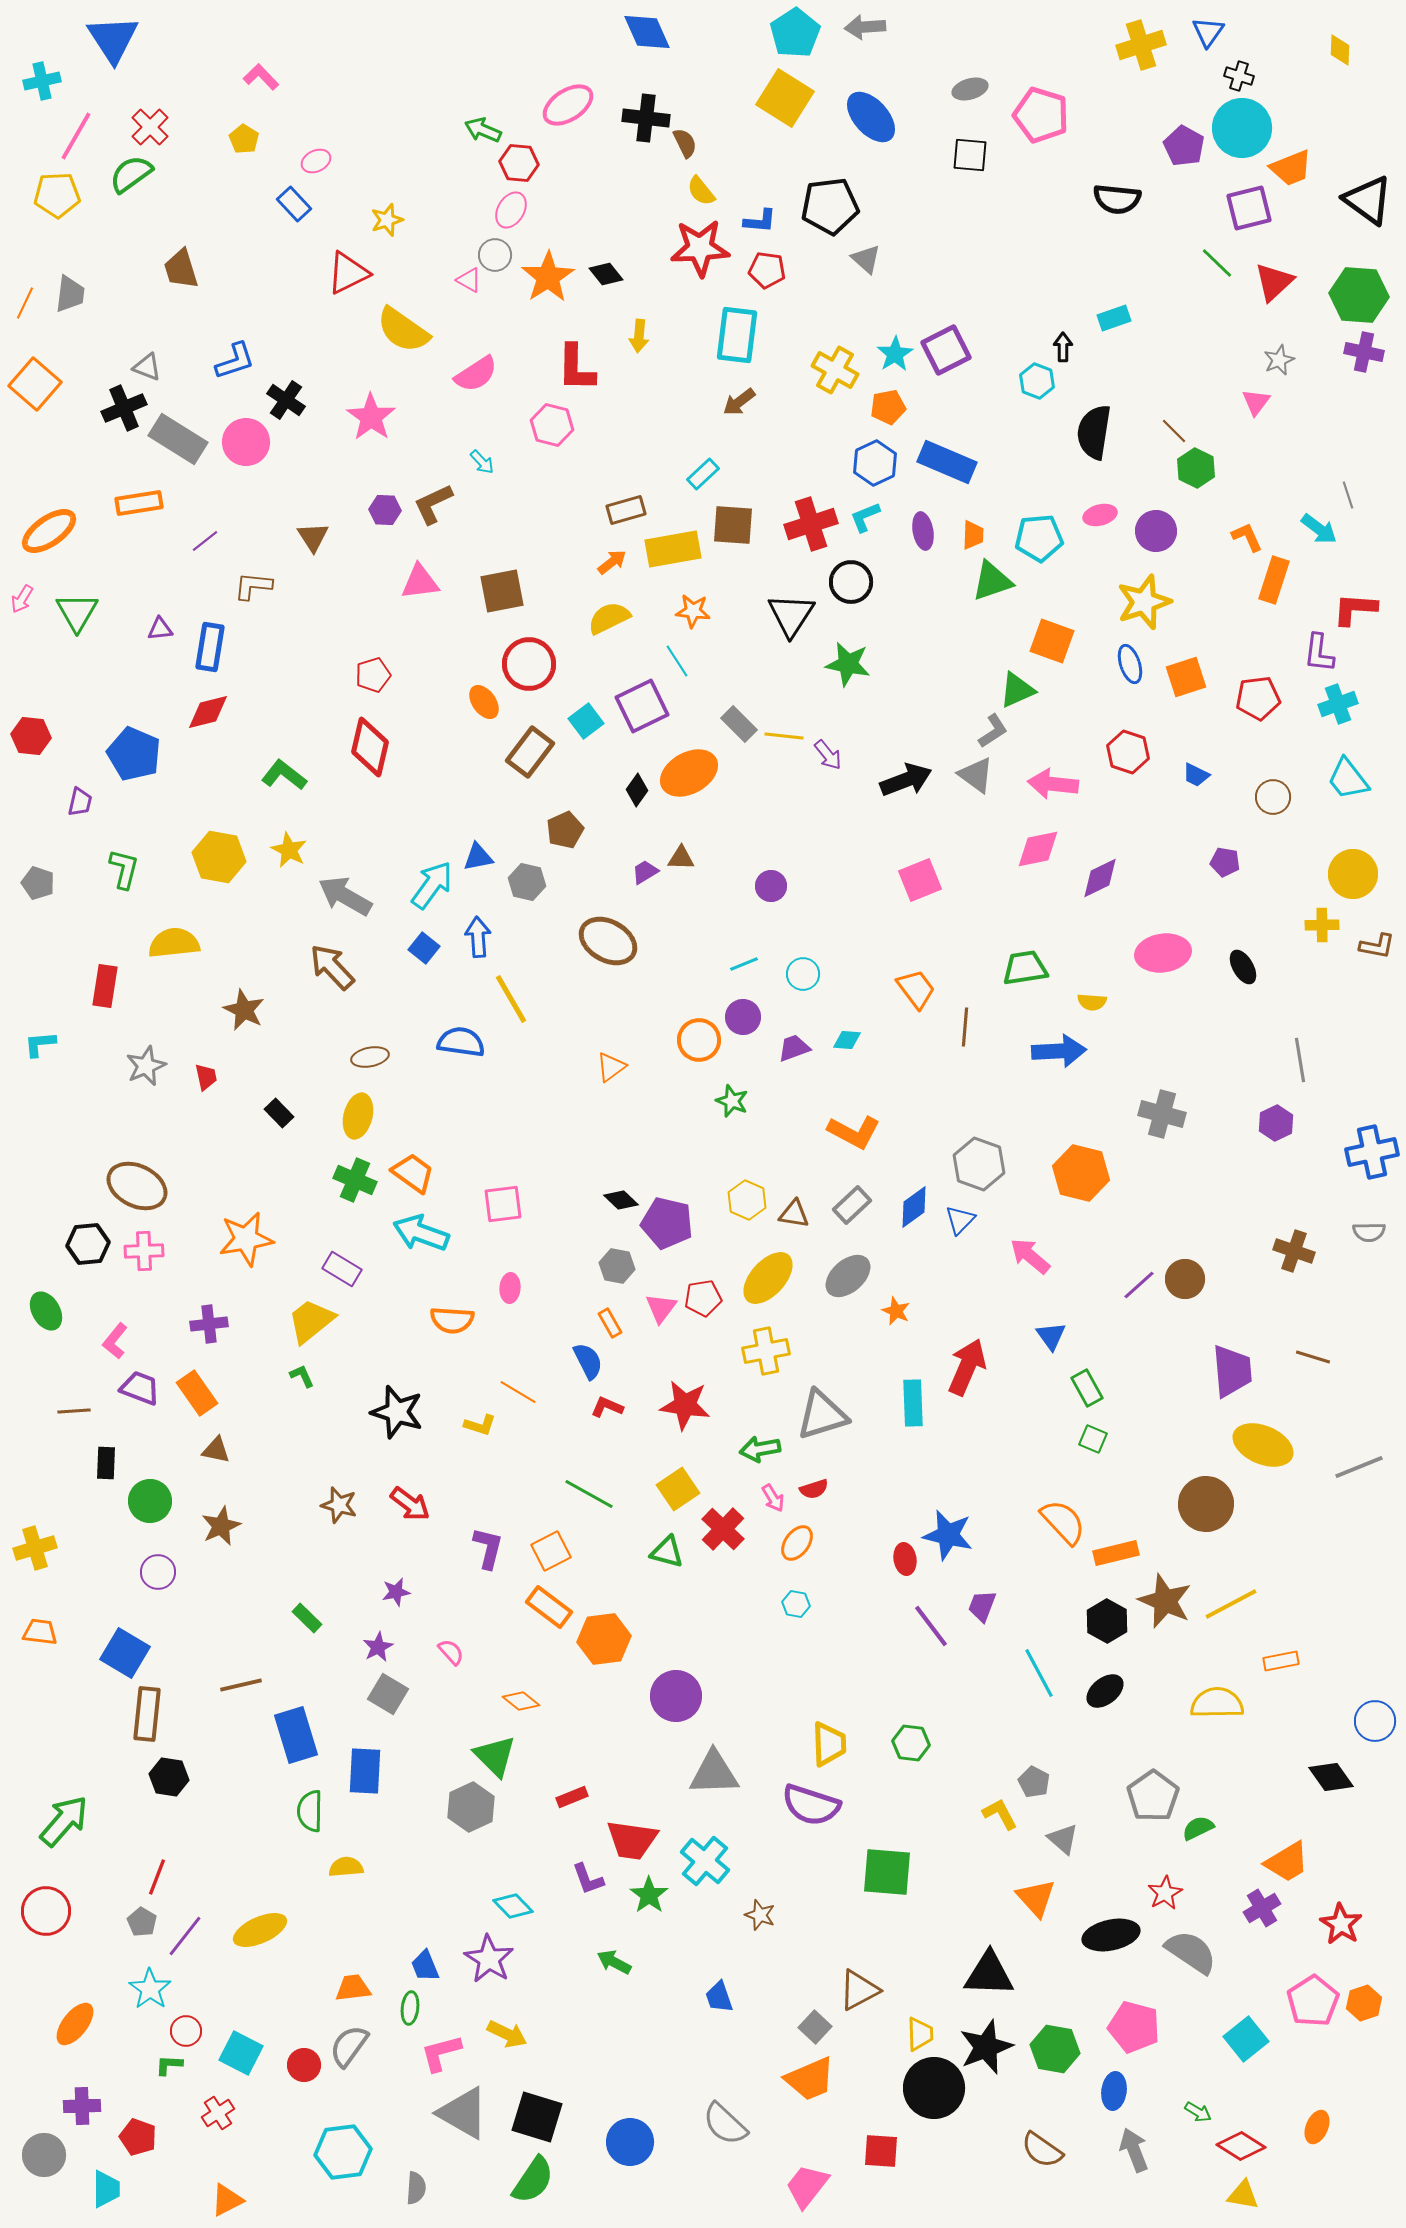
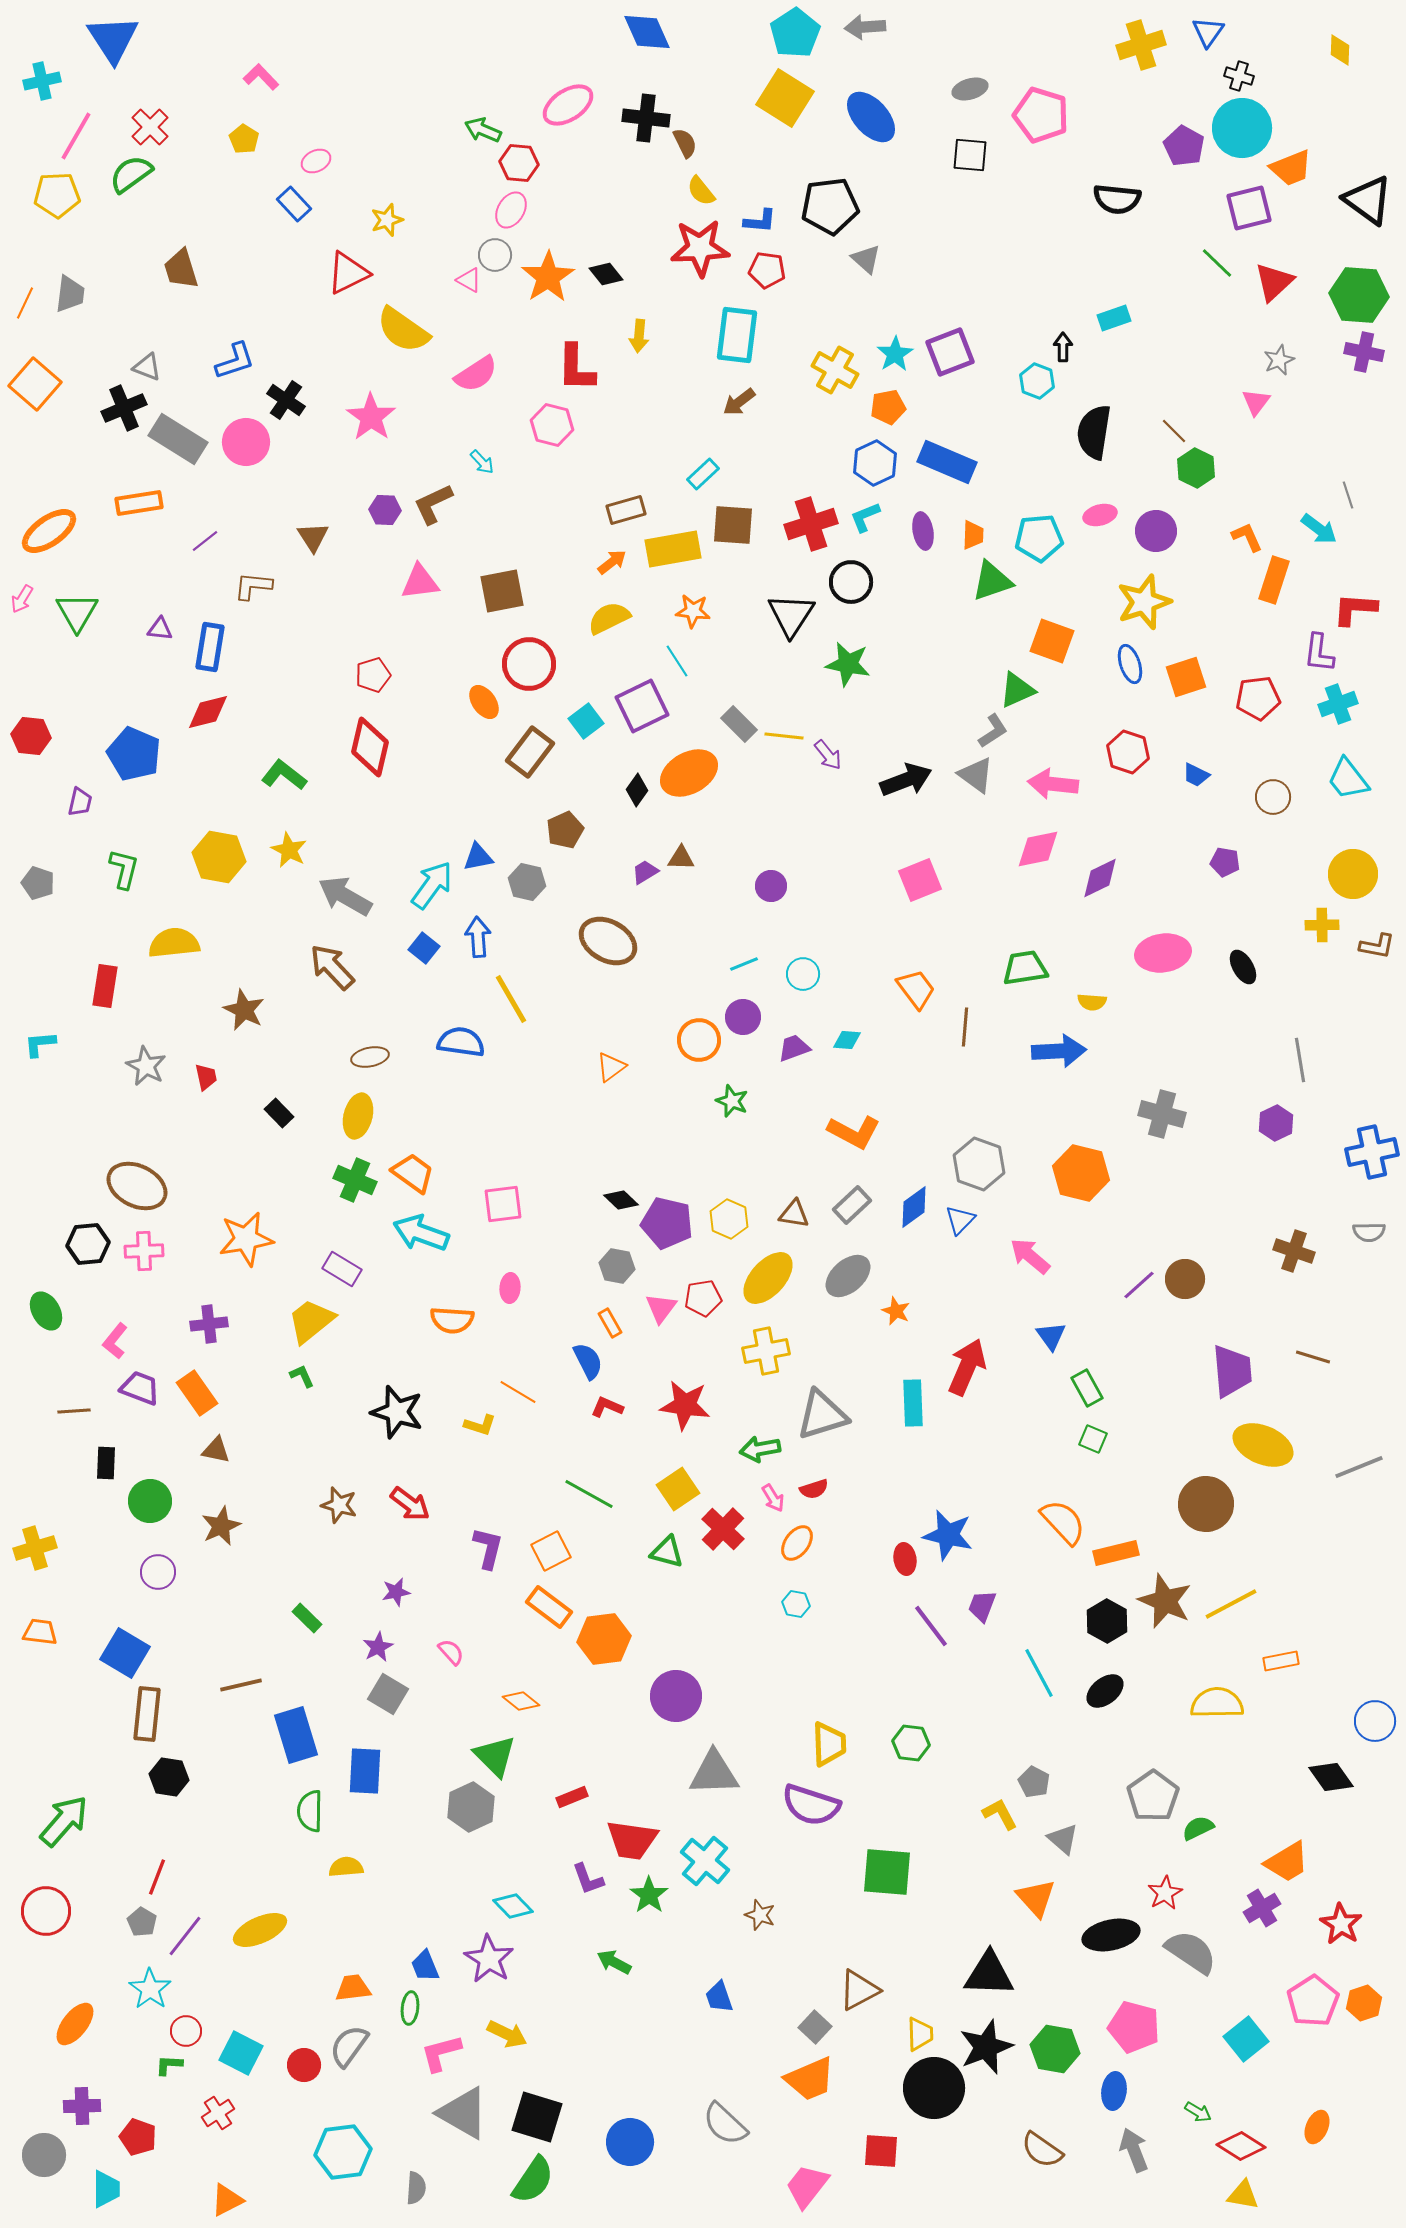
purple square at (946, 350): moved 4 px right, 2 px down; rotated 6 degrees clockwise
purple triangle at (160, 629): rotated 12 degrees clockwise
gray star at (146, 1066): rotated 21 degrees counterclockwise
yellow hexagon at (747, 1200): moved 18 px left, 19 px down
